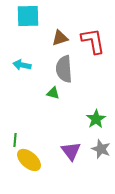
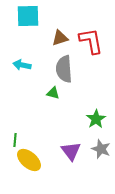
red L-shape: moved 2 px left
